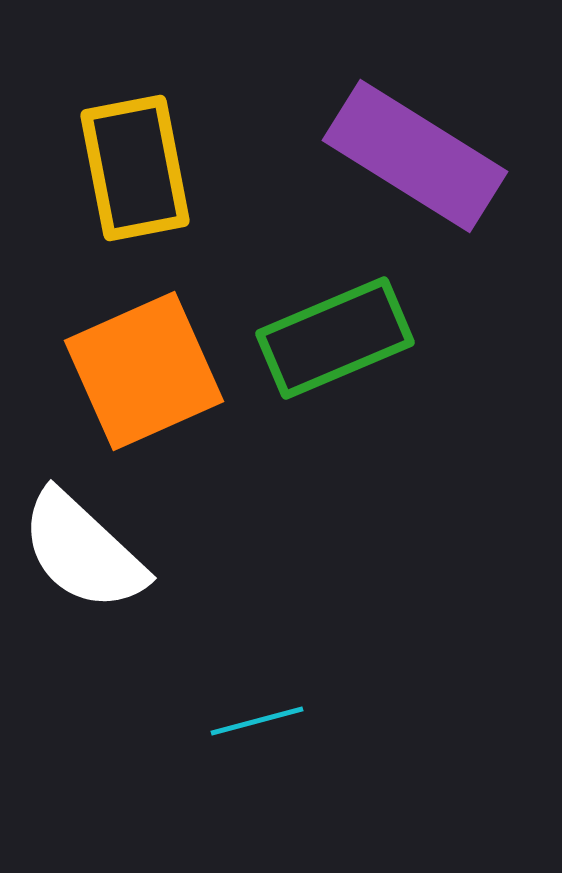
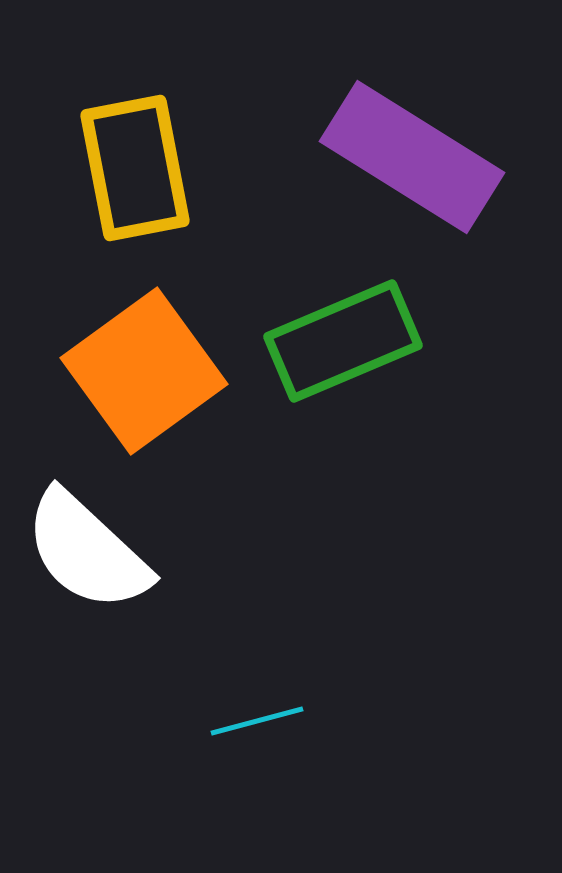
purple rectangle: moved 3 px left, 1 px down
green rectangle: moved 8 px right, 3 px down
orange square: rotated 12 degrees counterclockwise
white semicircle: moved 4 px right
